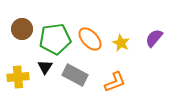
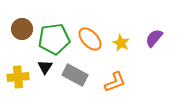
green pentagon: moved 1 px left
